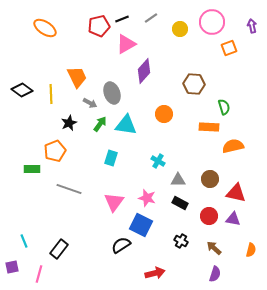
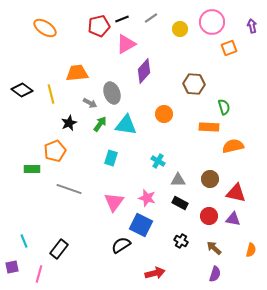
orange trapezoid at (77, 77): moved 4 px up; rotated 70 degrees counterclockwise
yellow line at (51, 94): rotated 12 degrees counterclockwise
